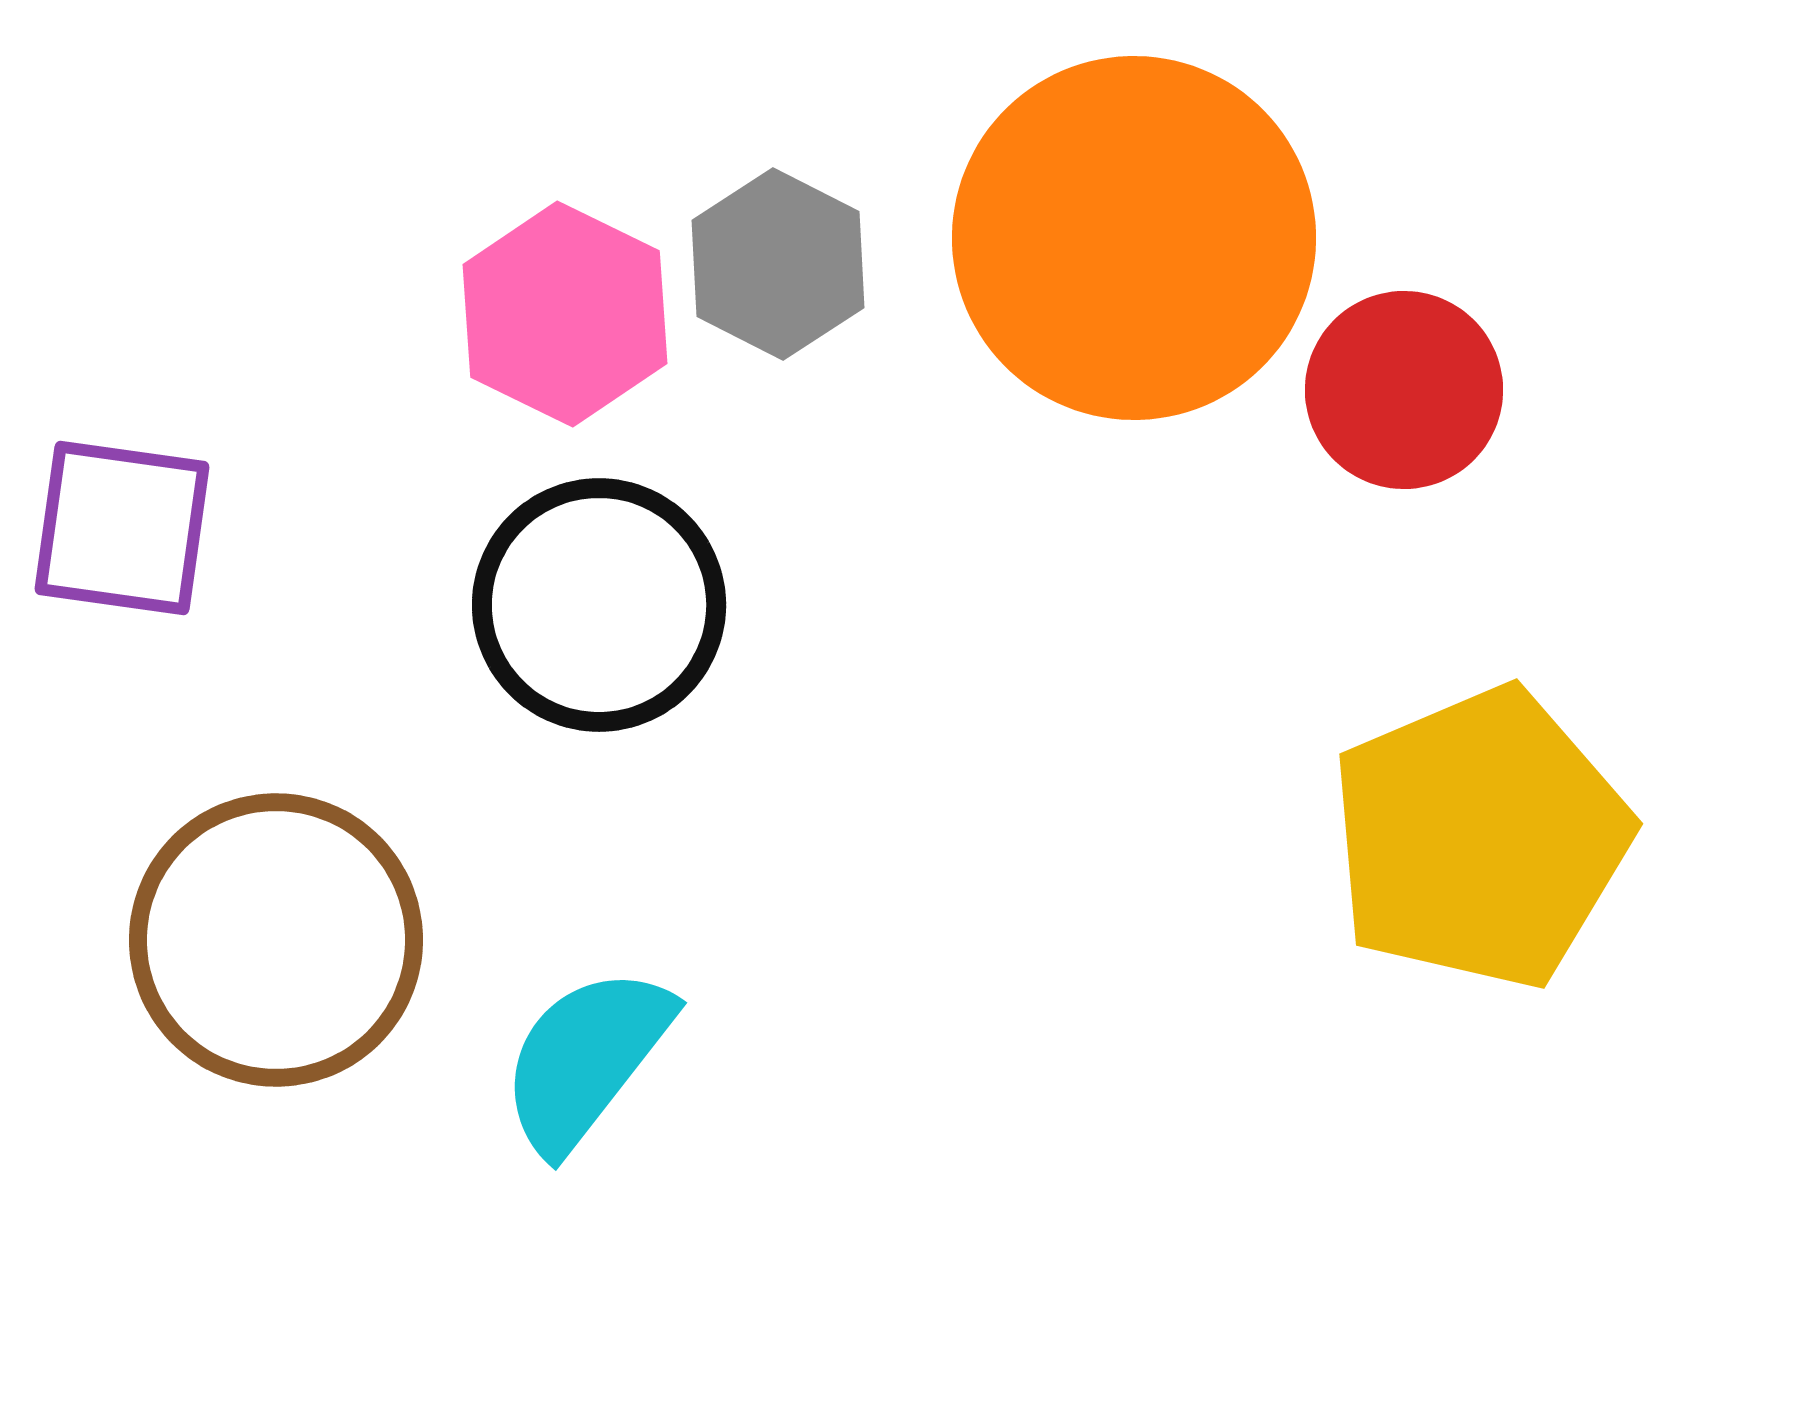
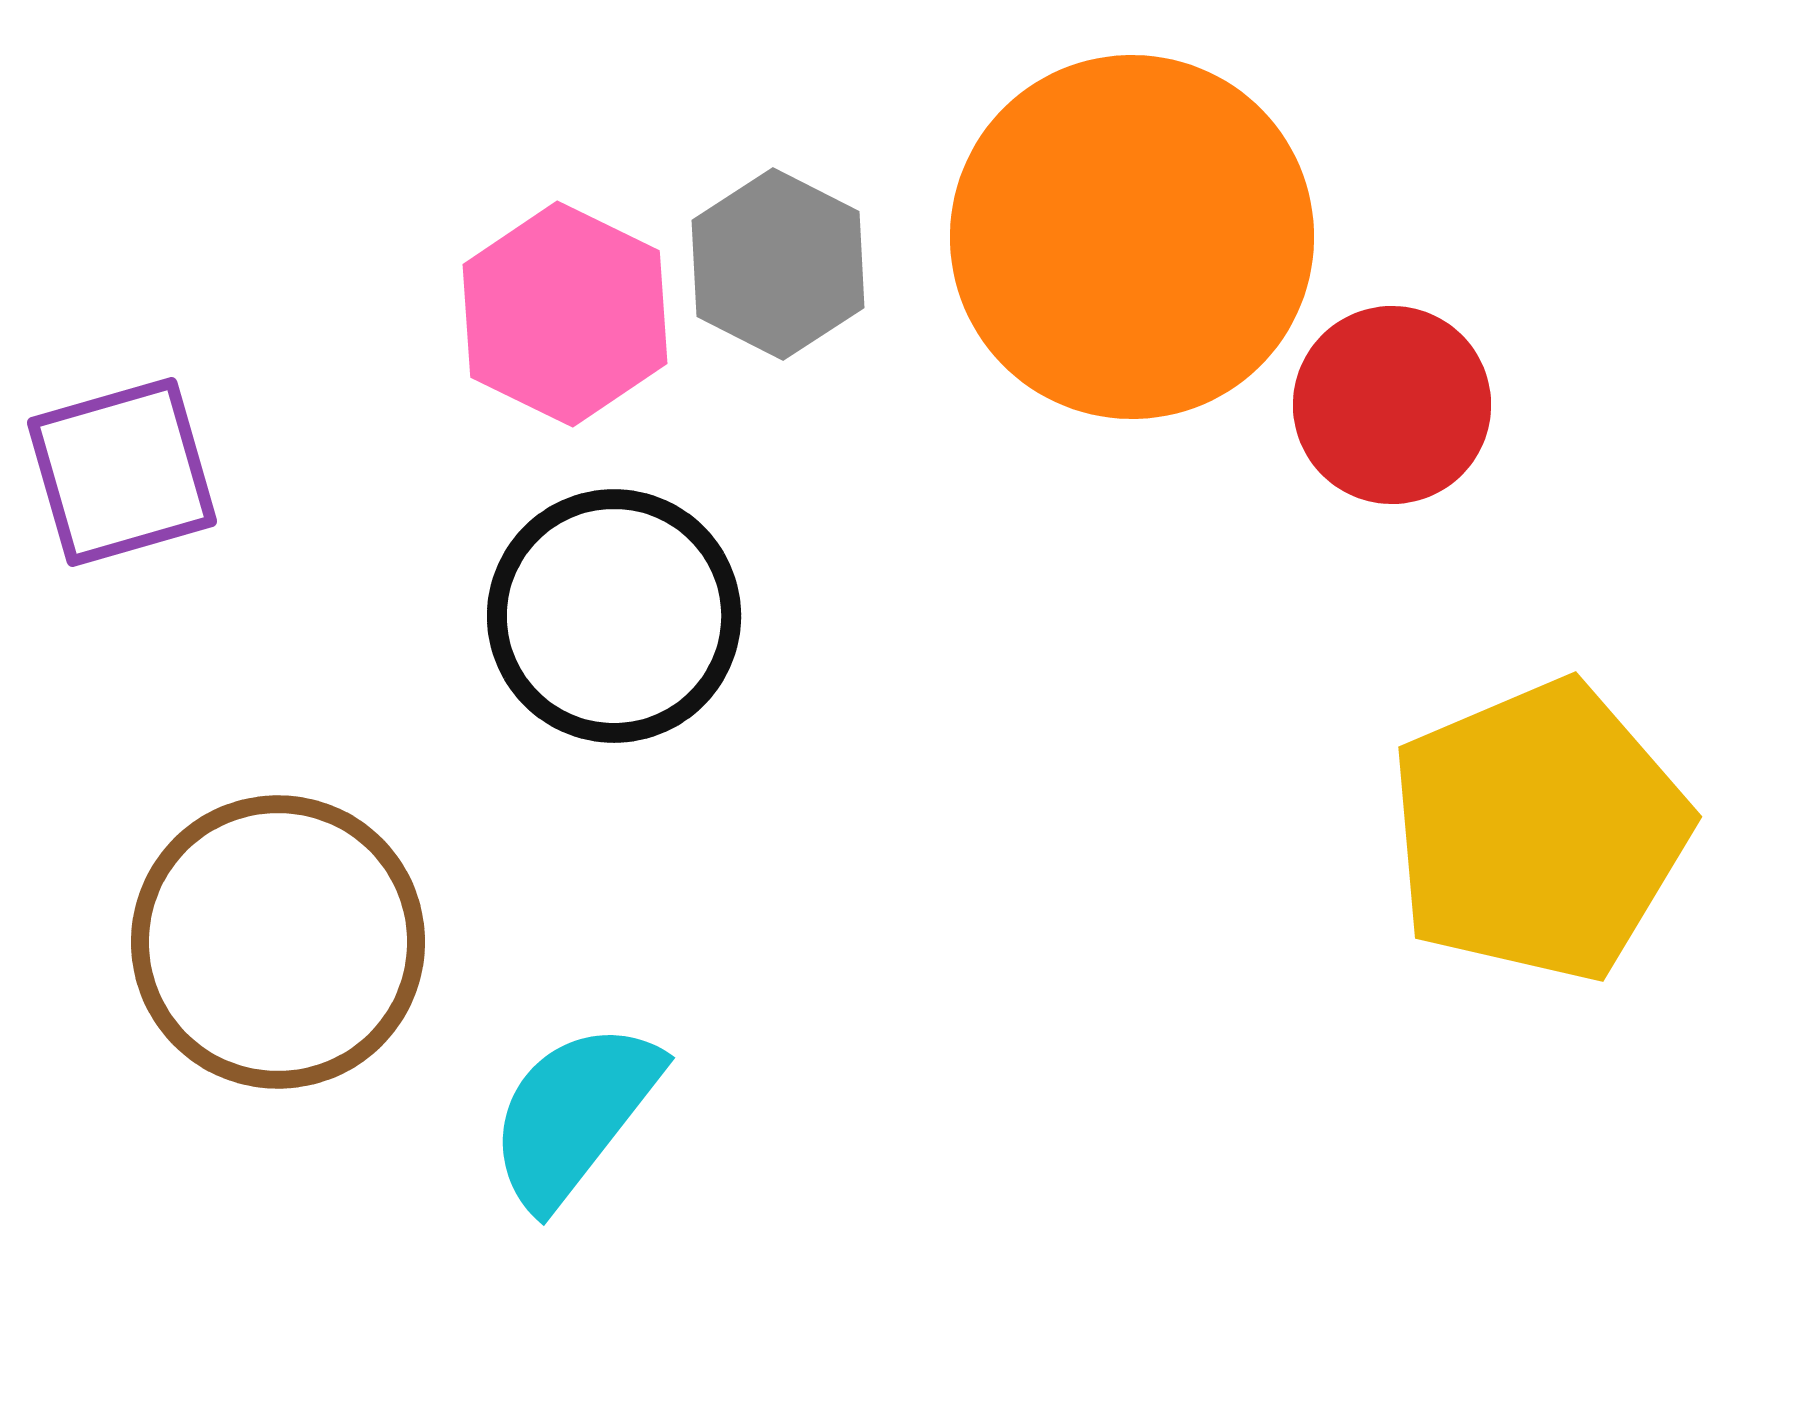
orange circle: moved 2 px left, 1 px up
red circle: moved 12 px left, 15 px down
purple square: moved 56 px up; rotated 24 degrees counterclockwise
black circle: moved 15 px right, 11 px down
yellow pentagon: moved 59 px right, 7 px up
brown circle: moved 2 px right, 2 px down
cyan semicircle: moved 12 px left, 55 px down
